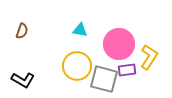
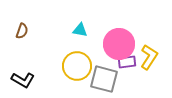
purple rectangle: moved 8 px up
